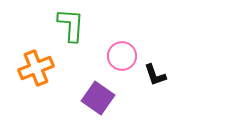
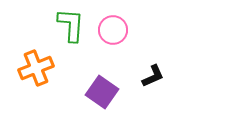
pink circle: moved 9 px left, 26 px up
black L-shape: moved 2 px left, 1 px down; rotated 95 degrees counterclockwise
purple square: moved 4 px right, 6 px up
